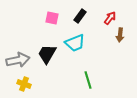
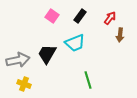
pink square: moved 2 px up; rotated 24 degrees clockwise
